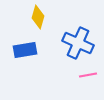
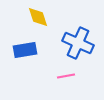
yellow diamond: rotated 35 degrees counterclockwise
pink line: moved 22 px left, 1 px down
